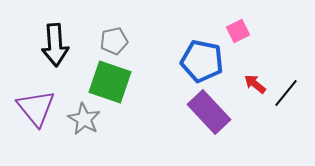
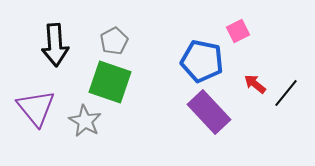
gray pentagon: rotated 16 degrees counterclockwise
gray star: moved 1 px right, 2 px down
